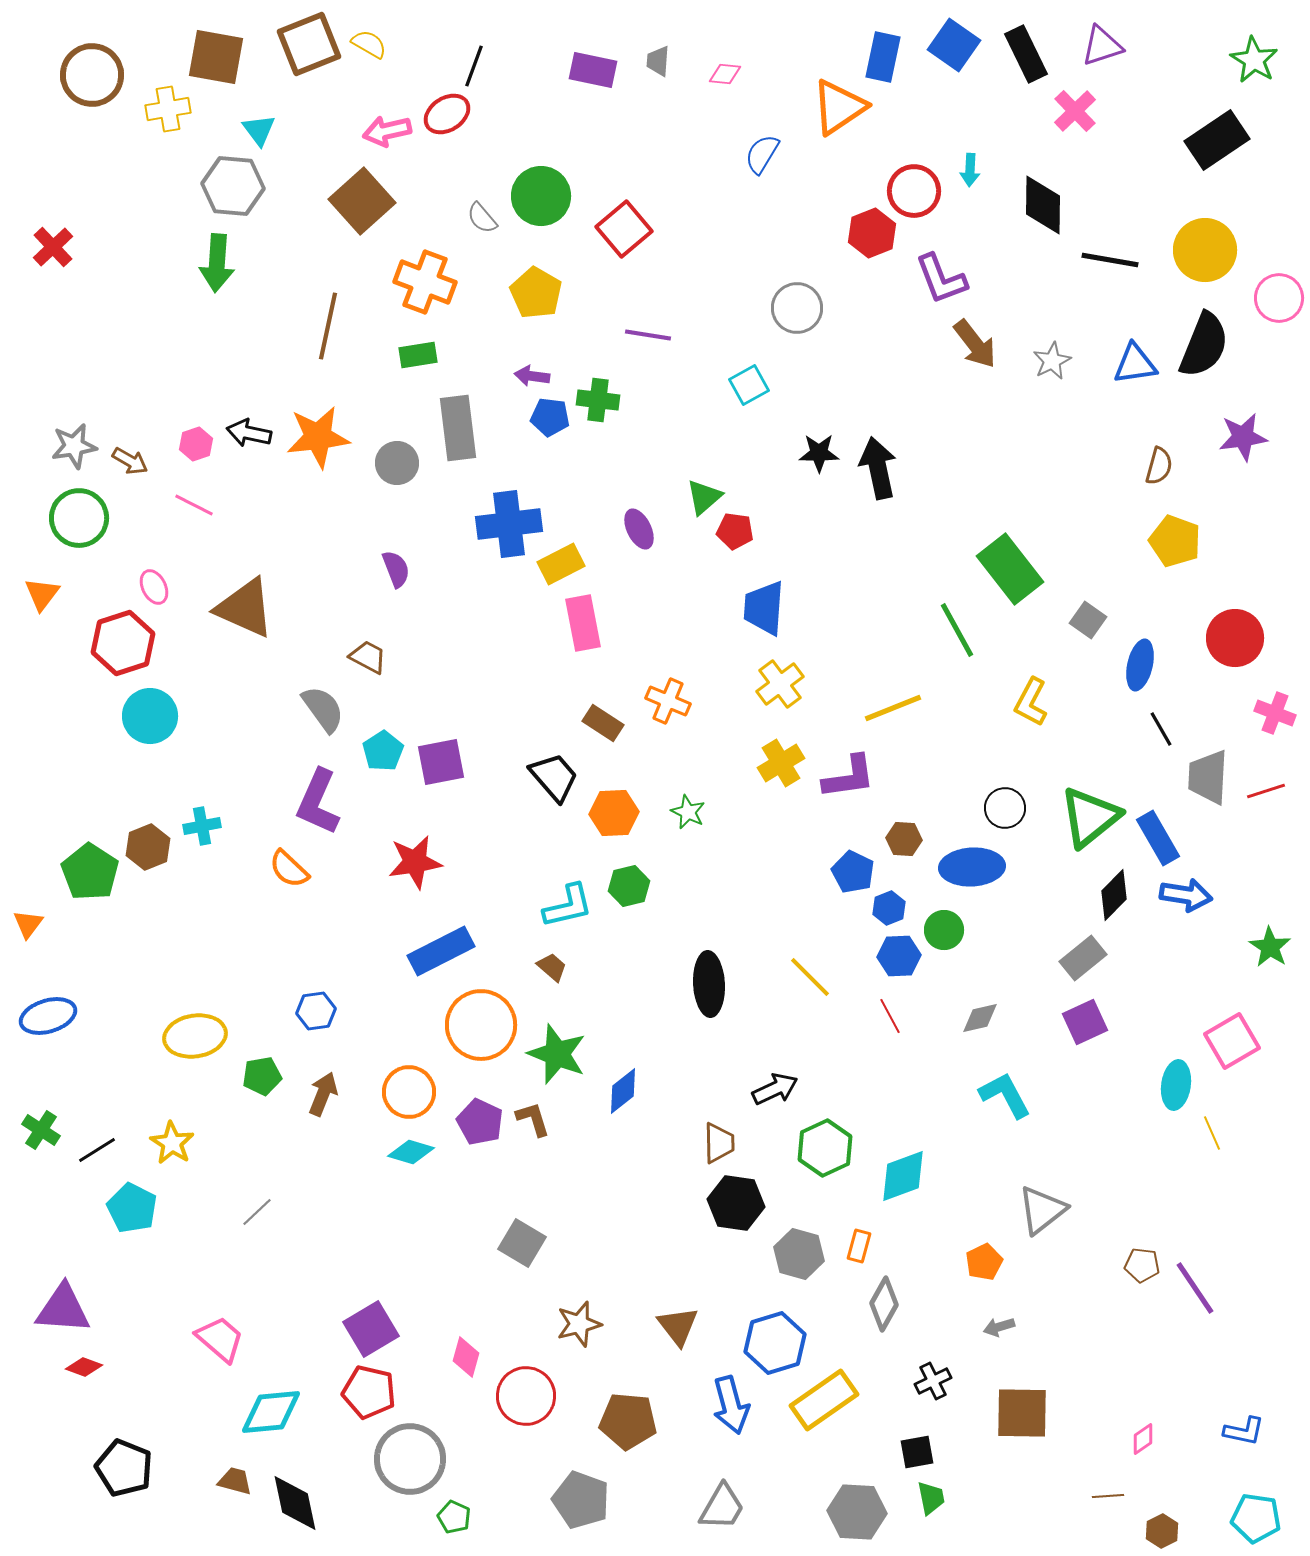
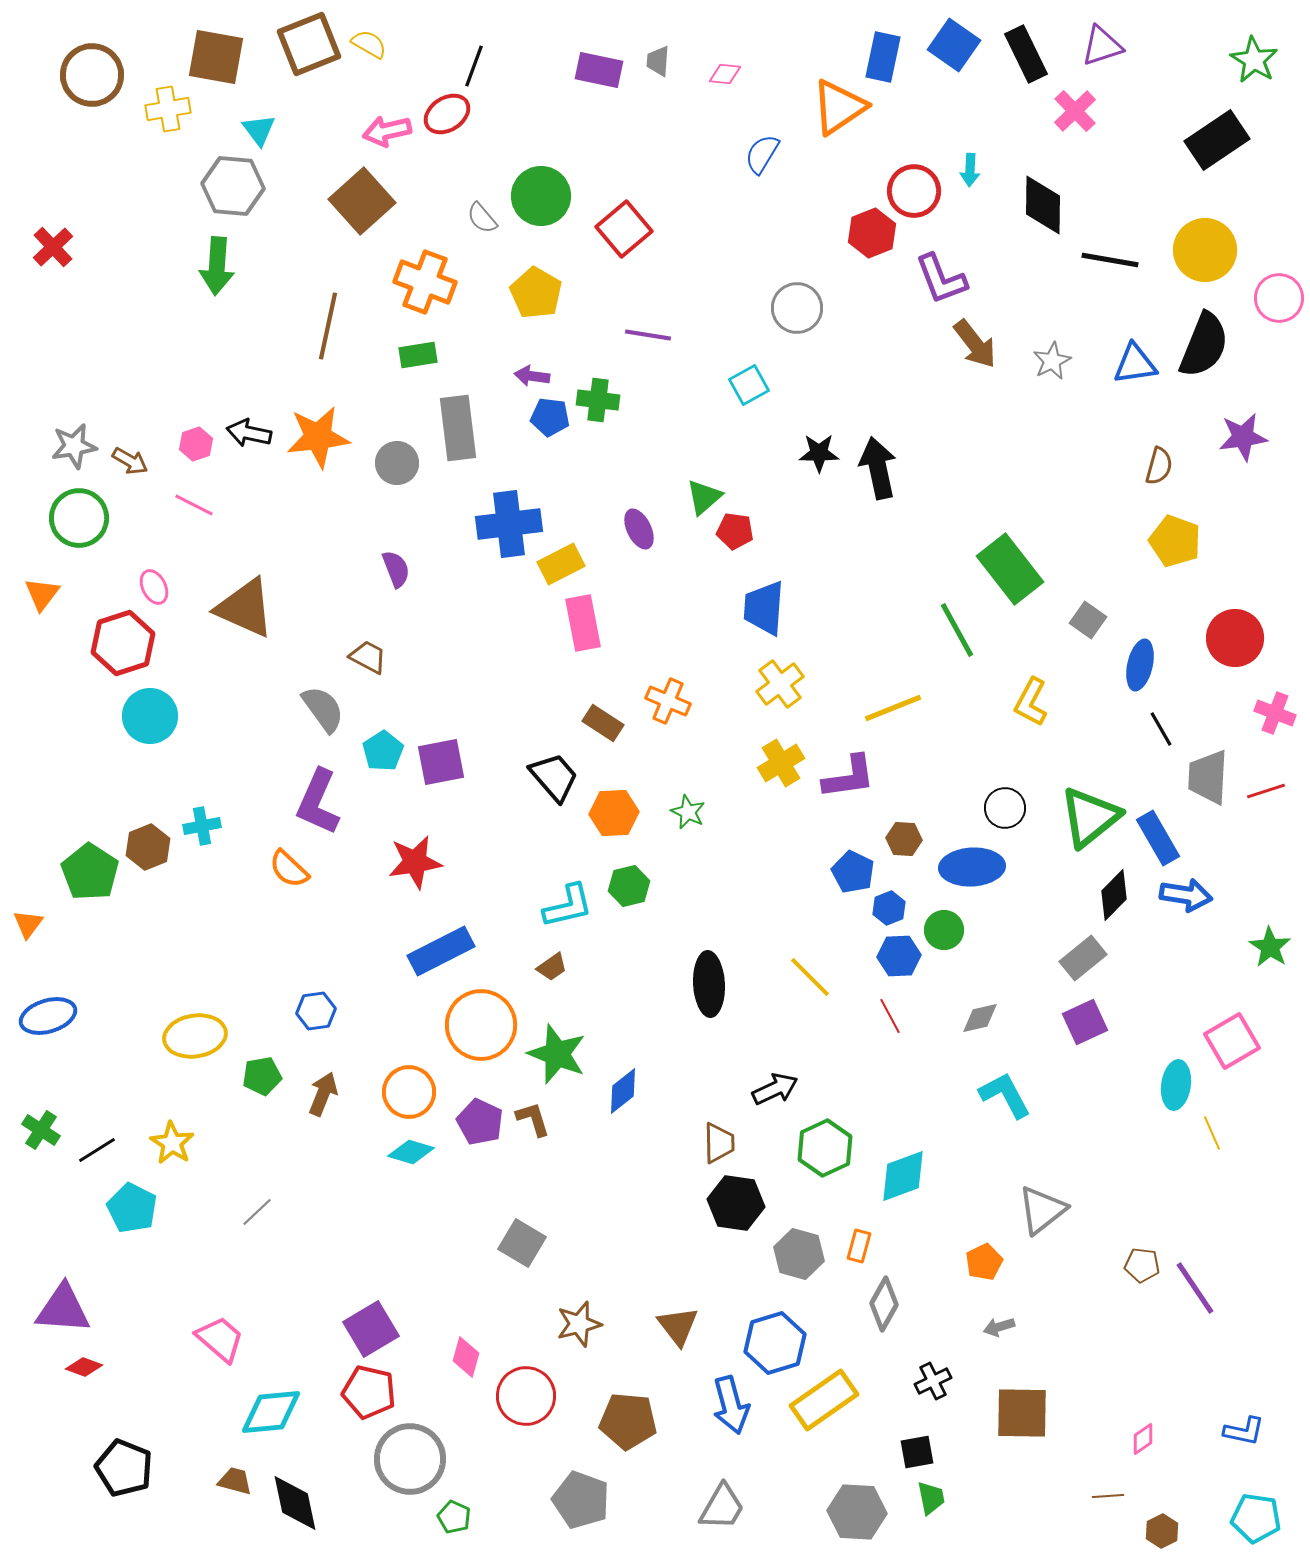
purple rectangle at (593, 70): moved 6 px right
green arrow at (217, 263): moved 3 px down
brown trapezoid at (552, 967): rotated 104 degrees clockwise
